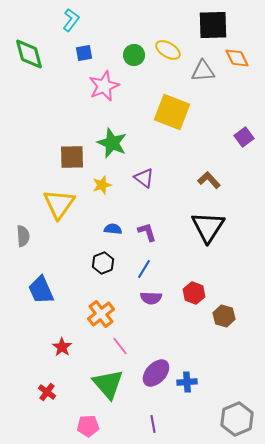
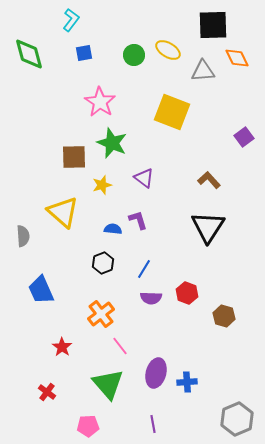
pink star: moved 4 px left, 16 px down; rotated 16 degrees counterclockwise
brown square: moved 2 px right
yellow triangle: moved 4 px right, 8 px down; rotated 24 degrees counterclockwise
purple L-shape: moved 9 px left, 12 px up
red hexagon: moved 7 px left
purple ellipse: rotated 28 degrees counterclockwise
